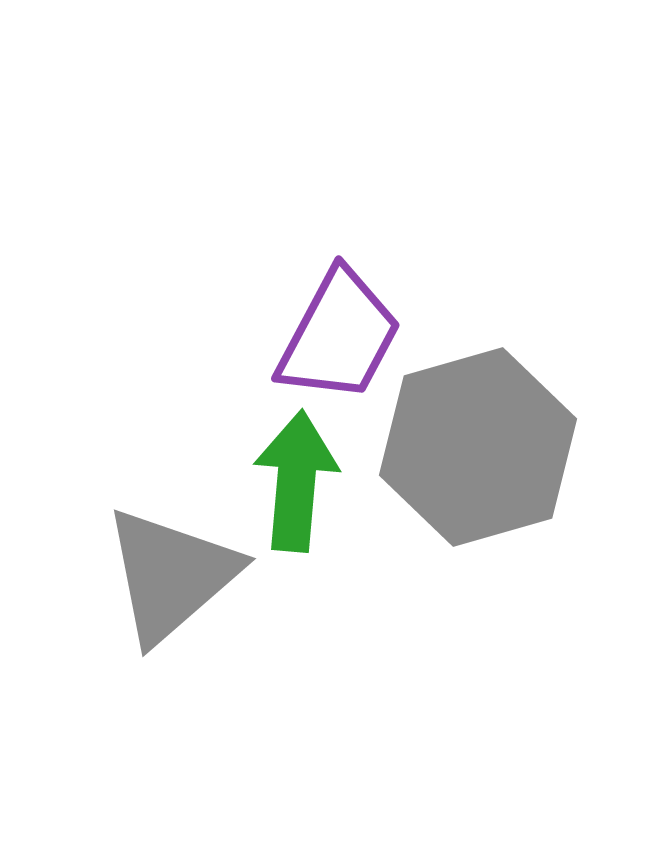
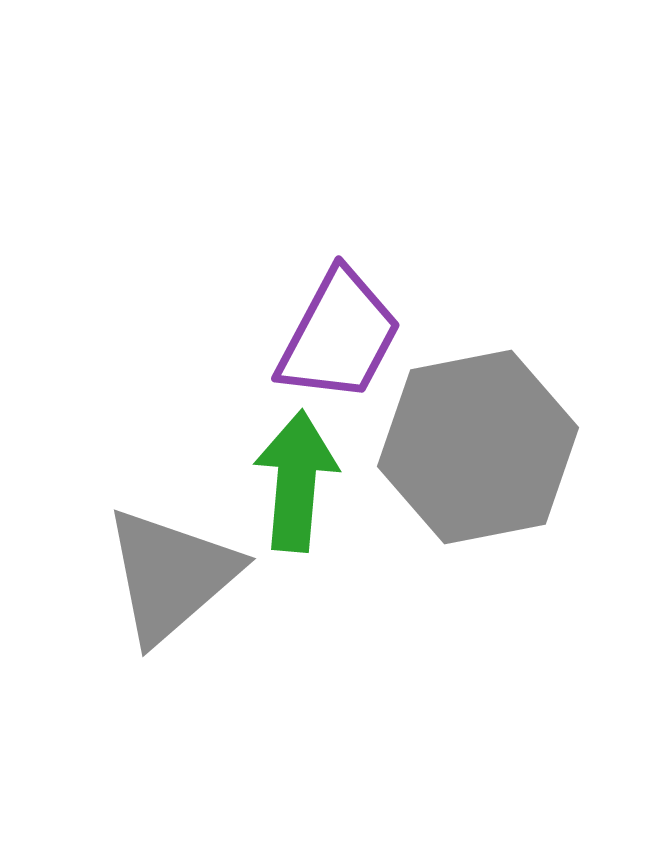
gray hexagon: rotated 5 degrees clockwise
